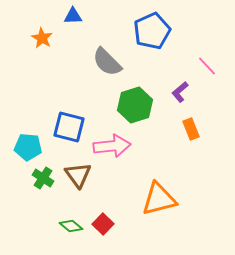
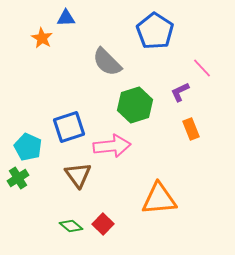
blue triangle: moved 7 px left, 2 px down
blue pentagon: moved 3 px right; rotated 15 degrees counterclockwise
pink line: moved 5 px left, 2 px down
purple L-shape: rotated 15 degrees clockwise
blue square: rotated 32 degrees counterclockwise
cyan pentagon: rotated 20 degrees clockwise
green cross: moved 25 px left; rotated 25 degrees clockwise
orange triangle: rotated 9 degrees clockwise
